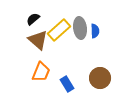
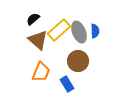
gray ellipse: moved 1 px left, 4 px down; rotated 15 degrees counterclockwise
brown circle: moved 22 px left, 17 px up
